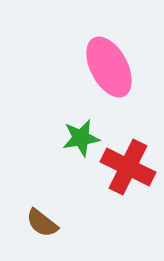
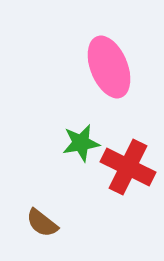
pink ellipse: rotated 6 degrees clockwise
green star: moved 5 px down
